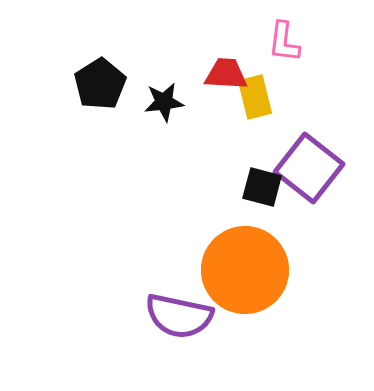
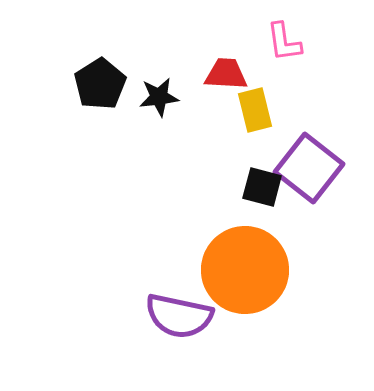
pink L-shape: rotated 15 degrees counterclockwise
yellow rectangle: moved 13 px down
black star: moved 5 px left, 5 px up
